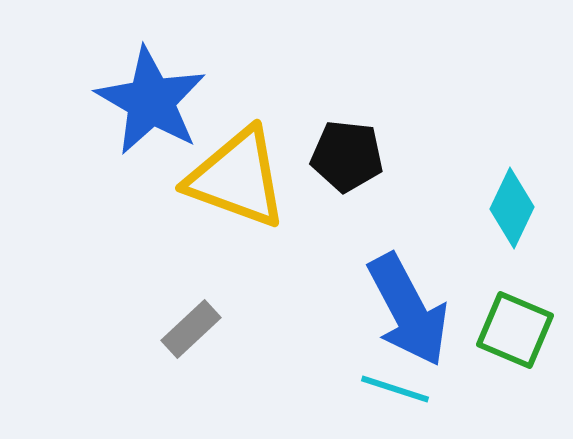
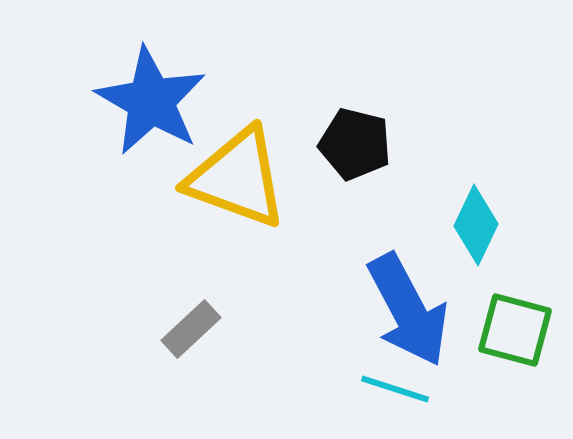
black pentagon: moved 8 px right, 12 px up; rotated 8 degrees clockwise
cyan diamond: moved 36 px left, 17 px down
green square: rotated 8 degrees counterclockwise
